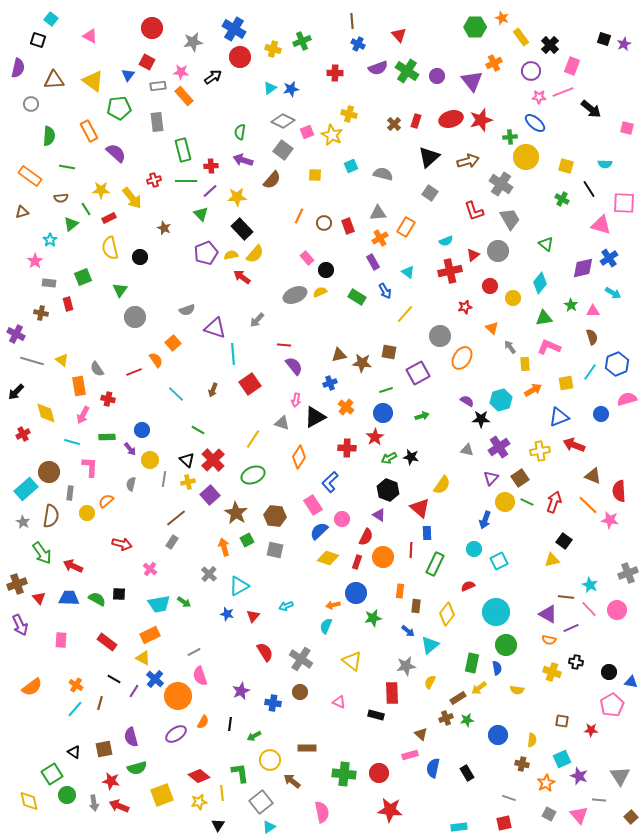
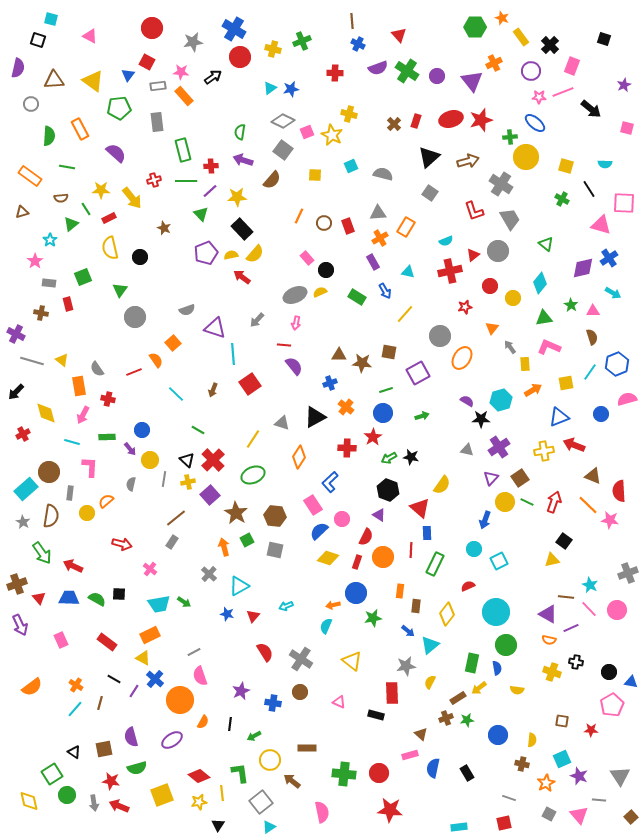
cyan square at (51, 19): rotated 24 degrees counterclockwise
purple star at (624, 44): moved 41 px down
orange rectangle at (89, 131): moved 9 px left, 2 px up
cyan triangle at (408, 272): rotated 24 degrees counterclockwise
orange triangle at (492, 328): rotated 24 degrees clockwise
brown triangle at (339, 355): rotated 14 degrees clockwise
pink arrow at (296, 400): moved 77 px up
red star at (375, 437): moved 2 px left
yellow cross at (540, 451): moved 4 px right
pink rectangle at (61, 640): rotated 28 degrees counterclockwise
orange circle at (178, 696): moved 2 px right, 4 px down
purple ellipse at (176, 734): moved 4 px left, 6 px down
